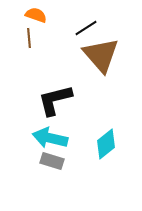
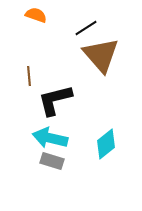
brown line: moved 38 px down
